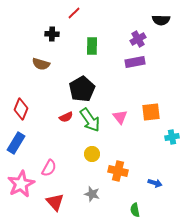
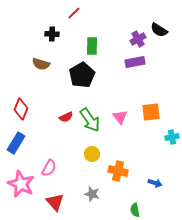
black semicircle: moved 2 px left, 10 px down; rotated 30 degrees clockwise
black pentagon: moved 14 px up
pink star: rotated 20 degrees counterclockwise
